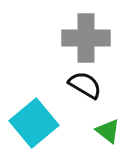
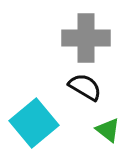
black semicircle: moved 2 px down
green triangle: moved 1 px up
